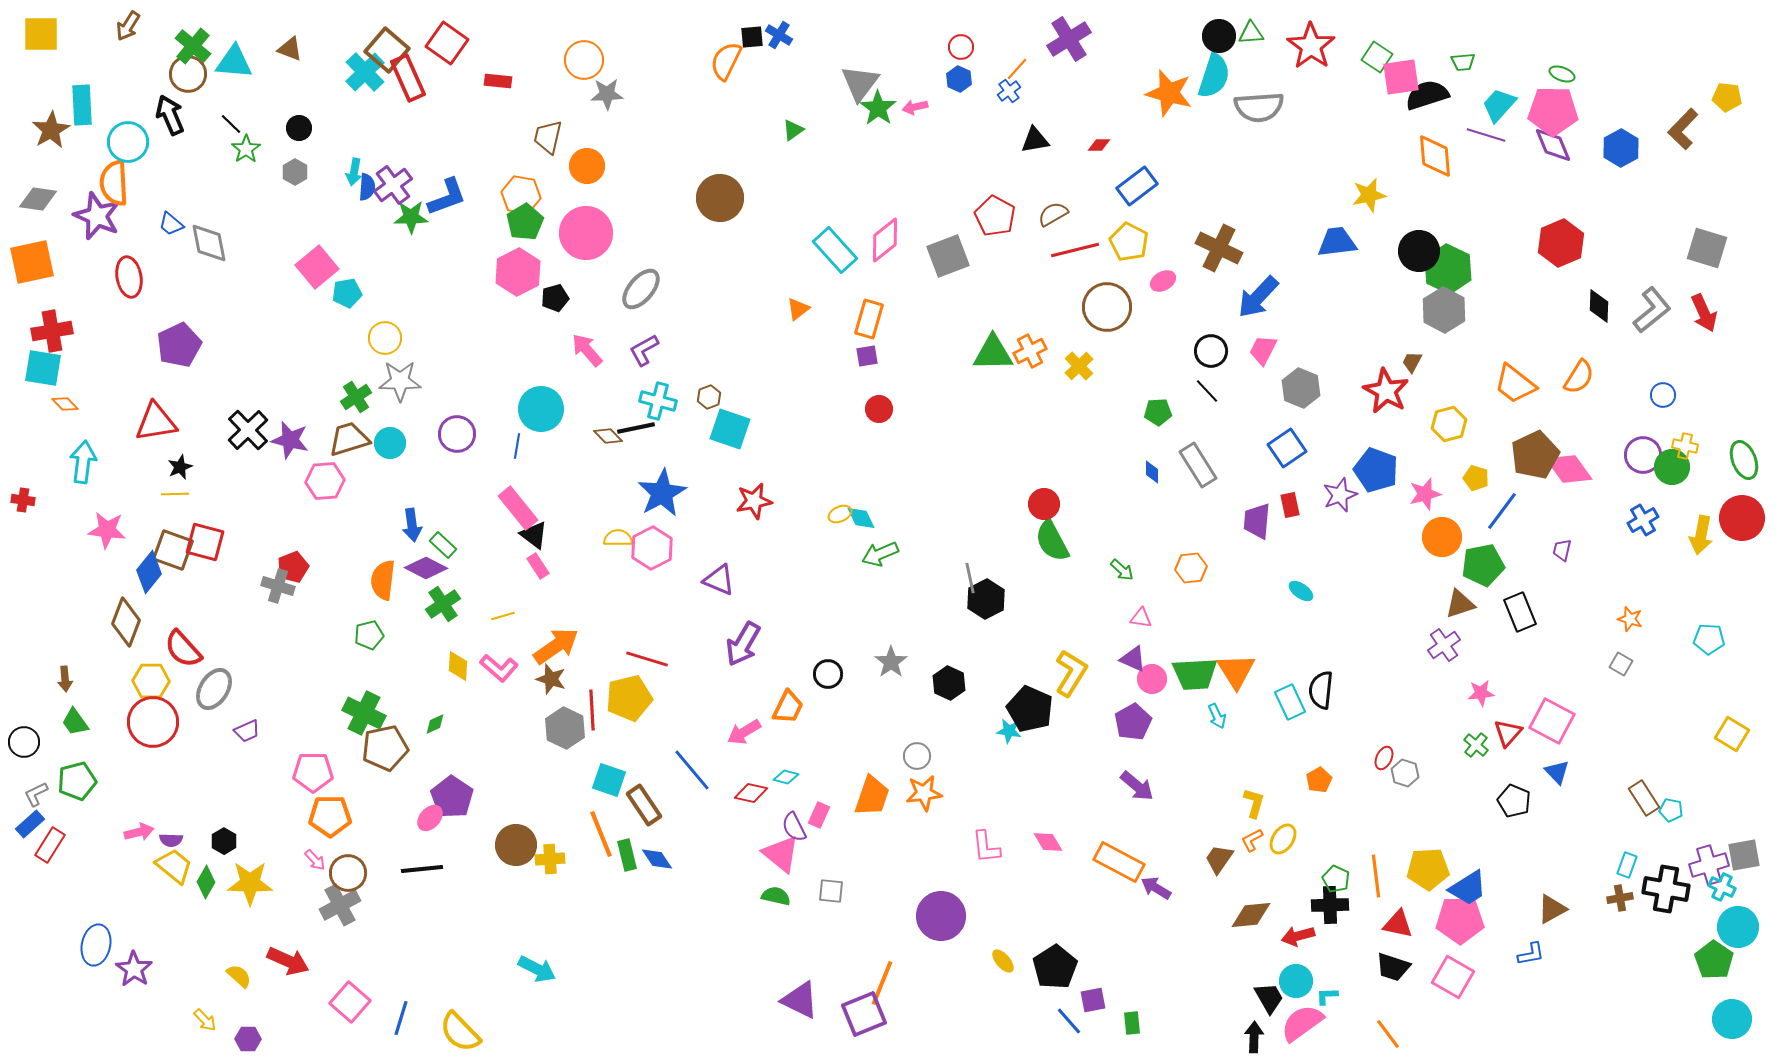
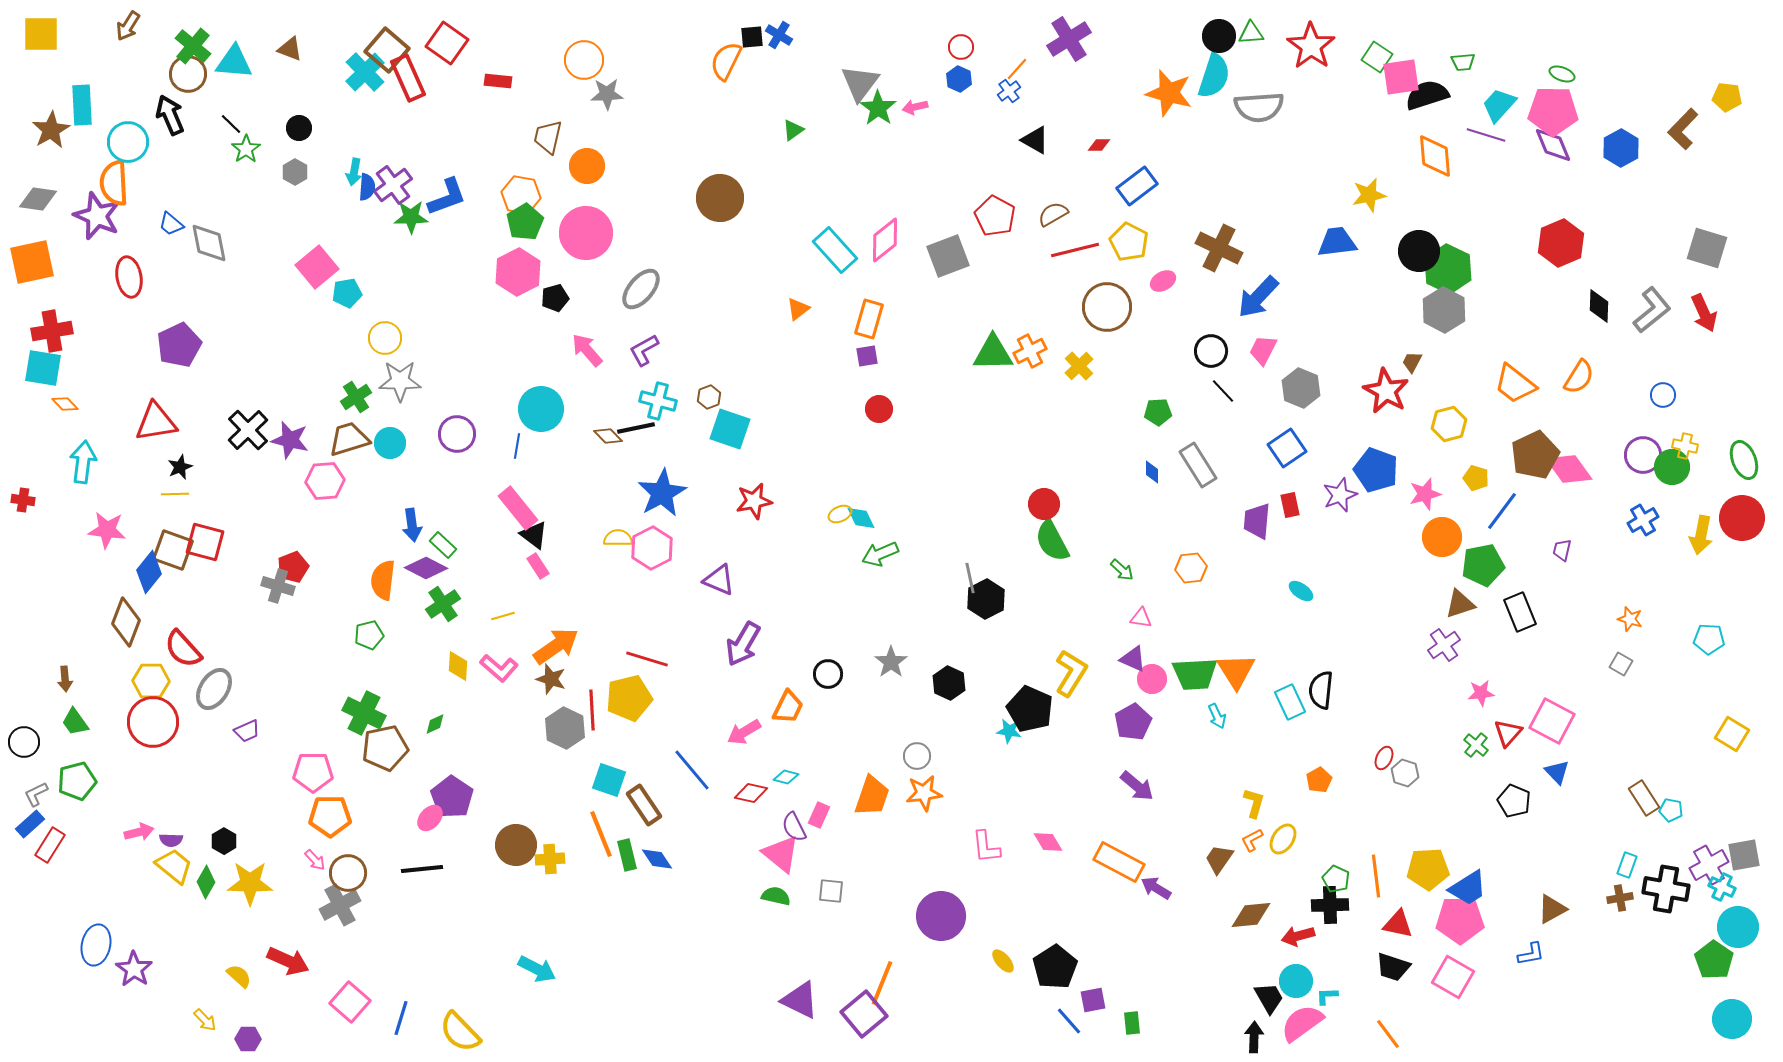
black triangle at (1035, 140): rotated 40 degrees clockwise
black line at (1207, 391): moved 16 px right
purple cross at (1709, 865): rotated 12 degrees counterclockwise
purple square at (864, 1014): rotated 18 degrees counterclockwise
